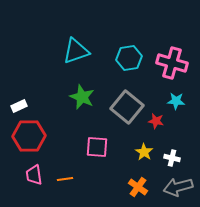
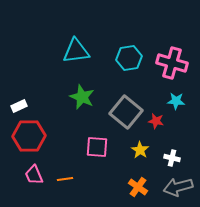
cyan triangle: rotated 12 degrees clockwise
gray square: moved 1 px left, 5 px down
yellow star: moved 4 px left, 2 px up
pink trapezoid: rotated 15 degrees counterclockwise
